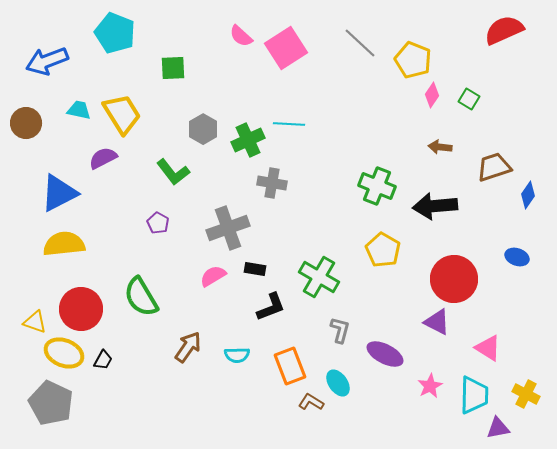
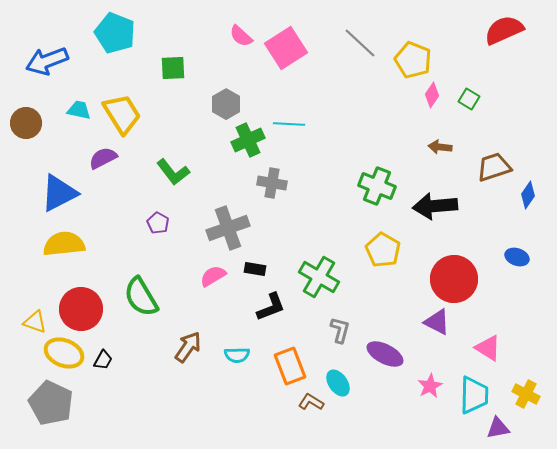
gray hexagon at (203, 129): moved 23 px right, 25 px up
